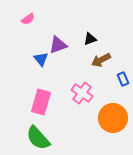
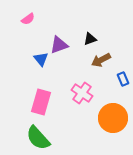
purple triangle: moved 1 px right
